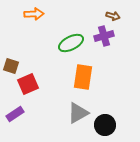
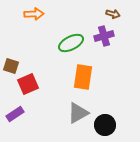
brown arrow: moved 2 px up
